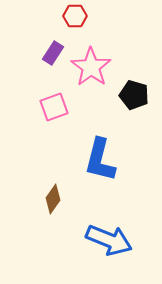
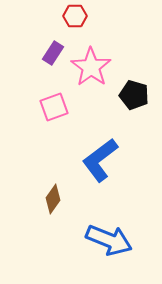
blue L-shape: rotated 39 degrees clockwise
